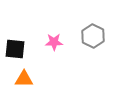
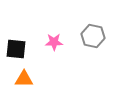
gray hexagon: rotated 15 degrees counterclockwise
black square: moved 1 px right
